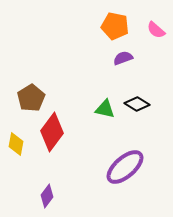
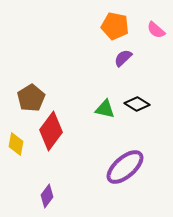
purple semicircle: rotated 24 degrees counterclockwise
red diamond: moved 1 px left, 1 px up
